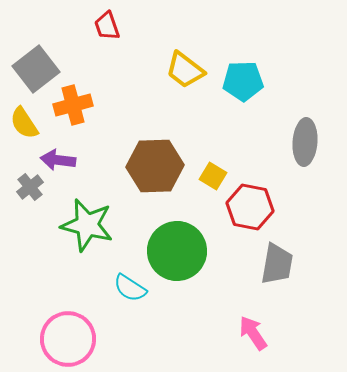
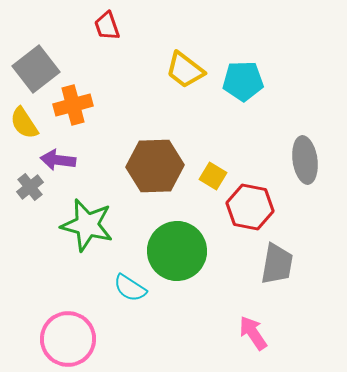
gray ellipse: moved 18 px down; rotated 12 degrees counterclockwise
